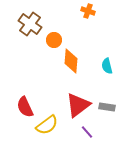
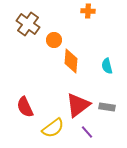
orange cross: rotated 16 degrees counterclockwise
brown cross: moved 2 px left
yellow semicircle: moved 6 px right, 3 px down
